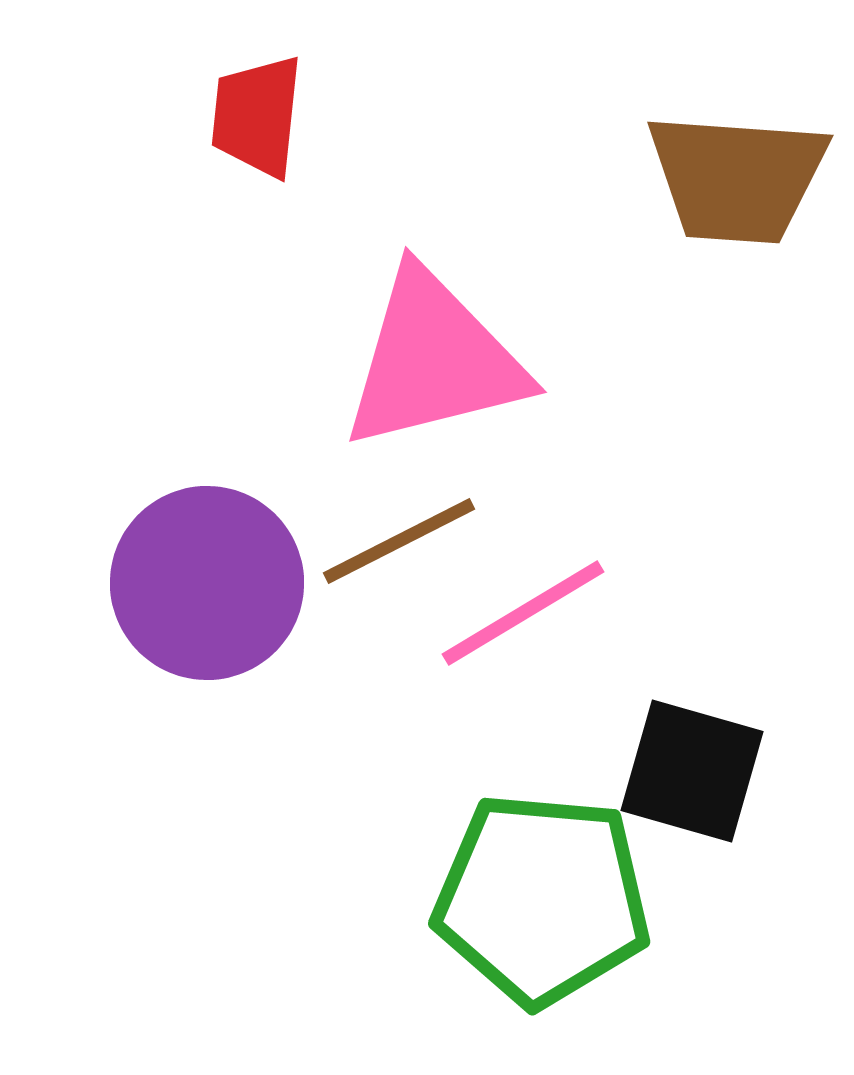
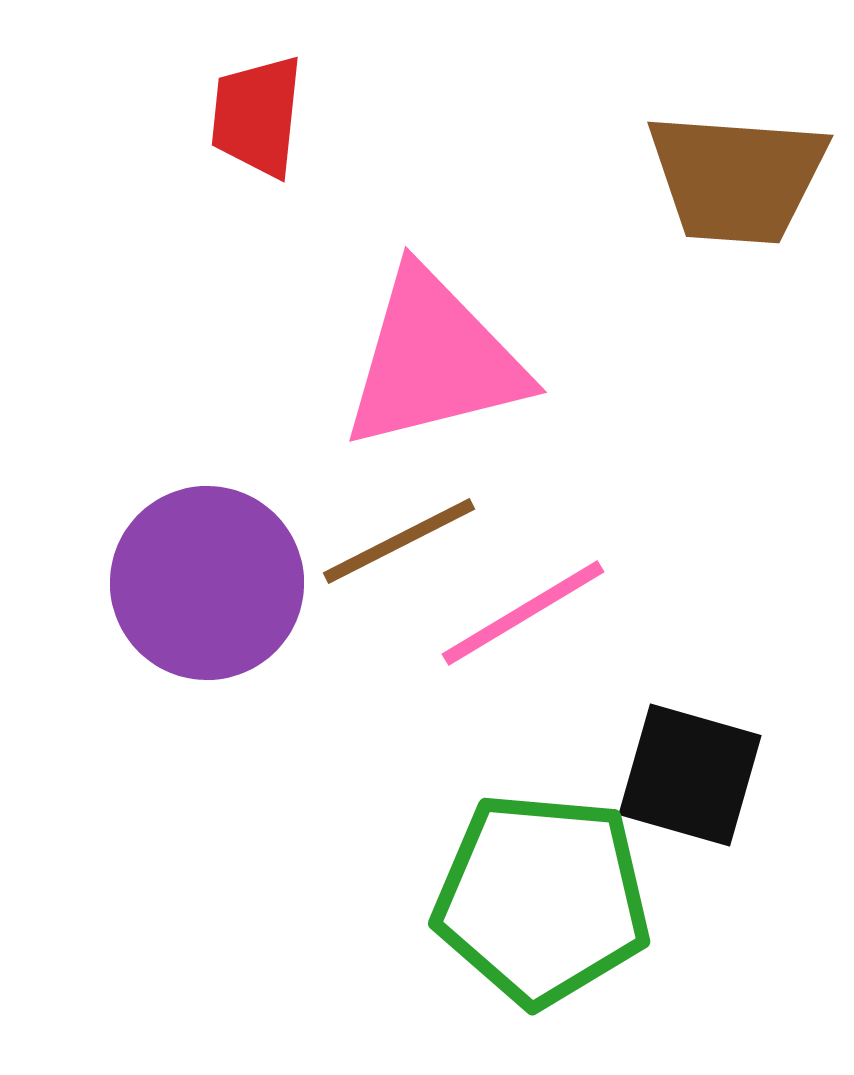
black square: moved 2 px left, 4 px down
